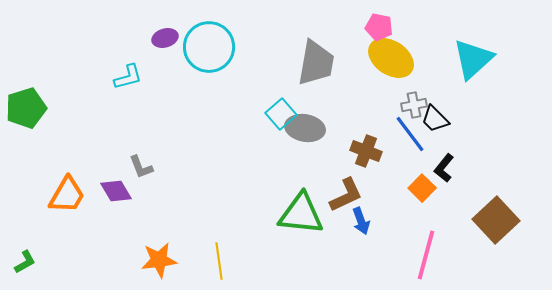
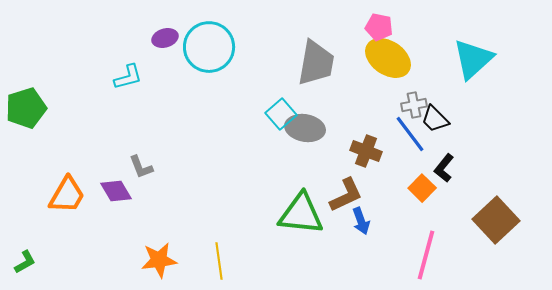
yellow ellipse: moved 3 px left
